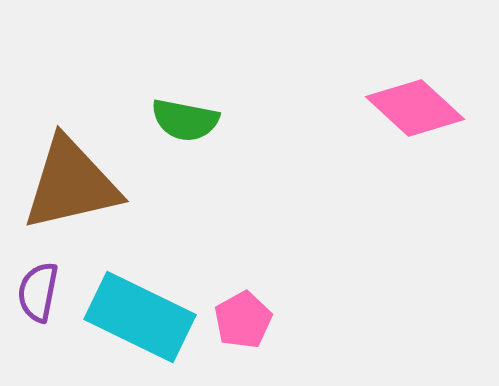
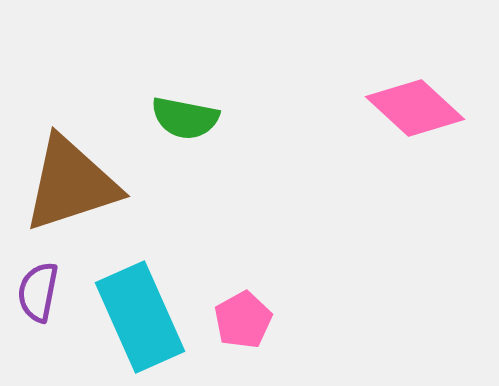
green semicircle: moved 2 px up
brown triangle: rotated 5 degrees counterclockwise
cyan rectangle: rotated 40 degrees clockwise
